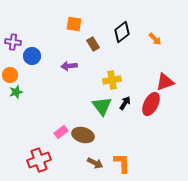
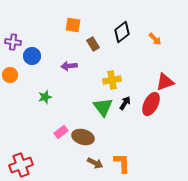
orange square: moved 1 px left, 1 px down
green star: moved 29 px right, 5 px down
green triangle: moved 1 px right, 1 px down
brown ellipse: moved 2 px down
red cross: moved 18 px left, 5 px down
